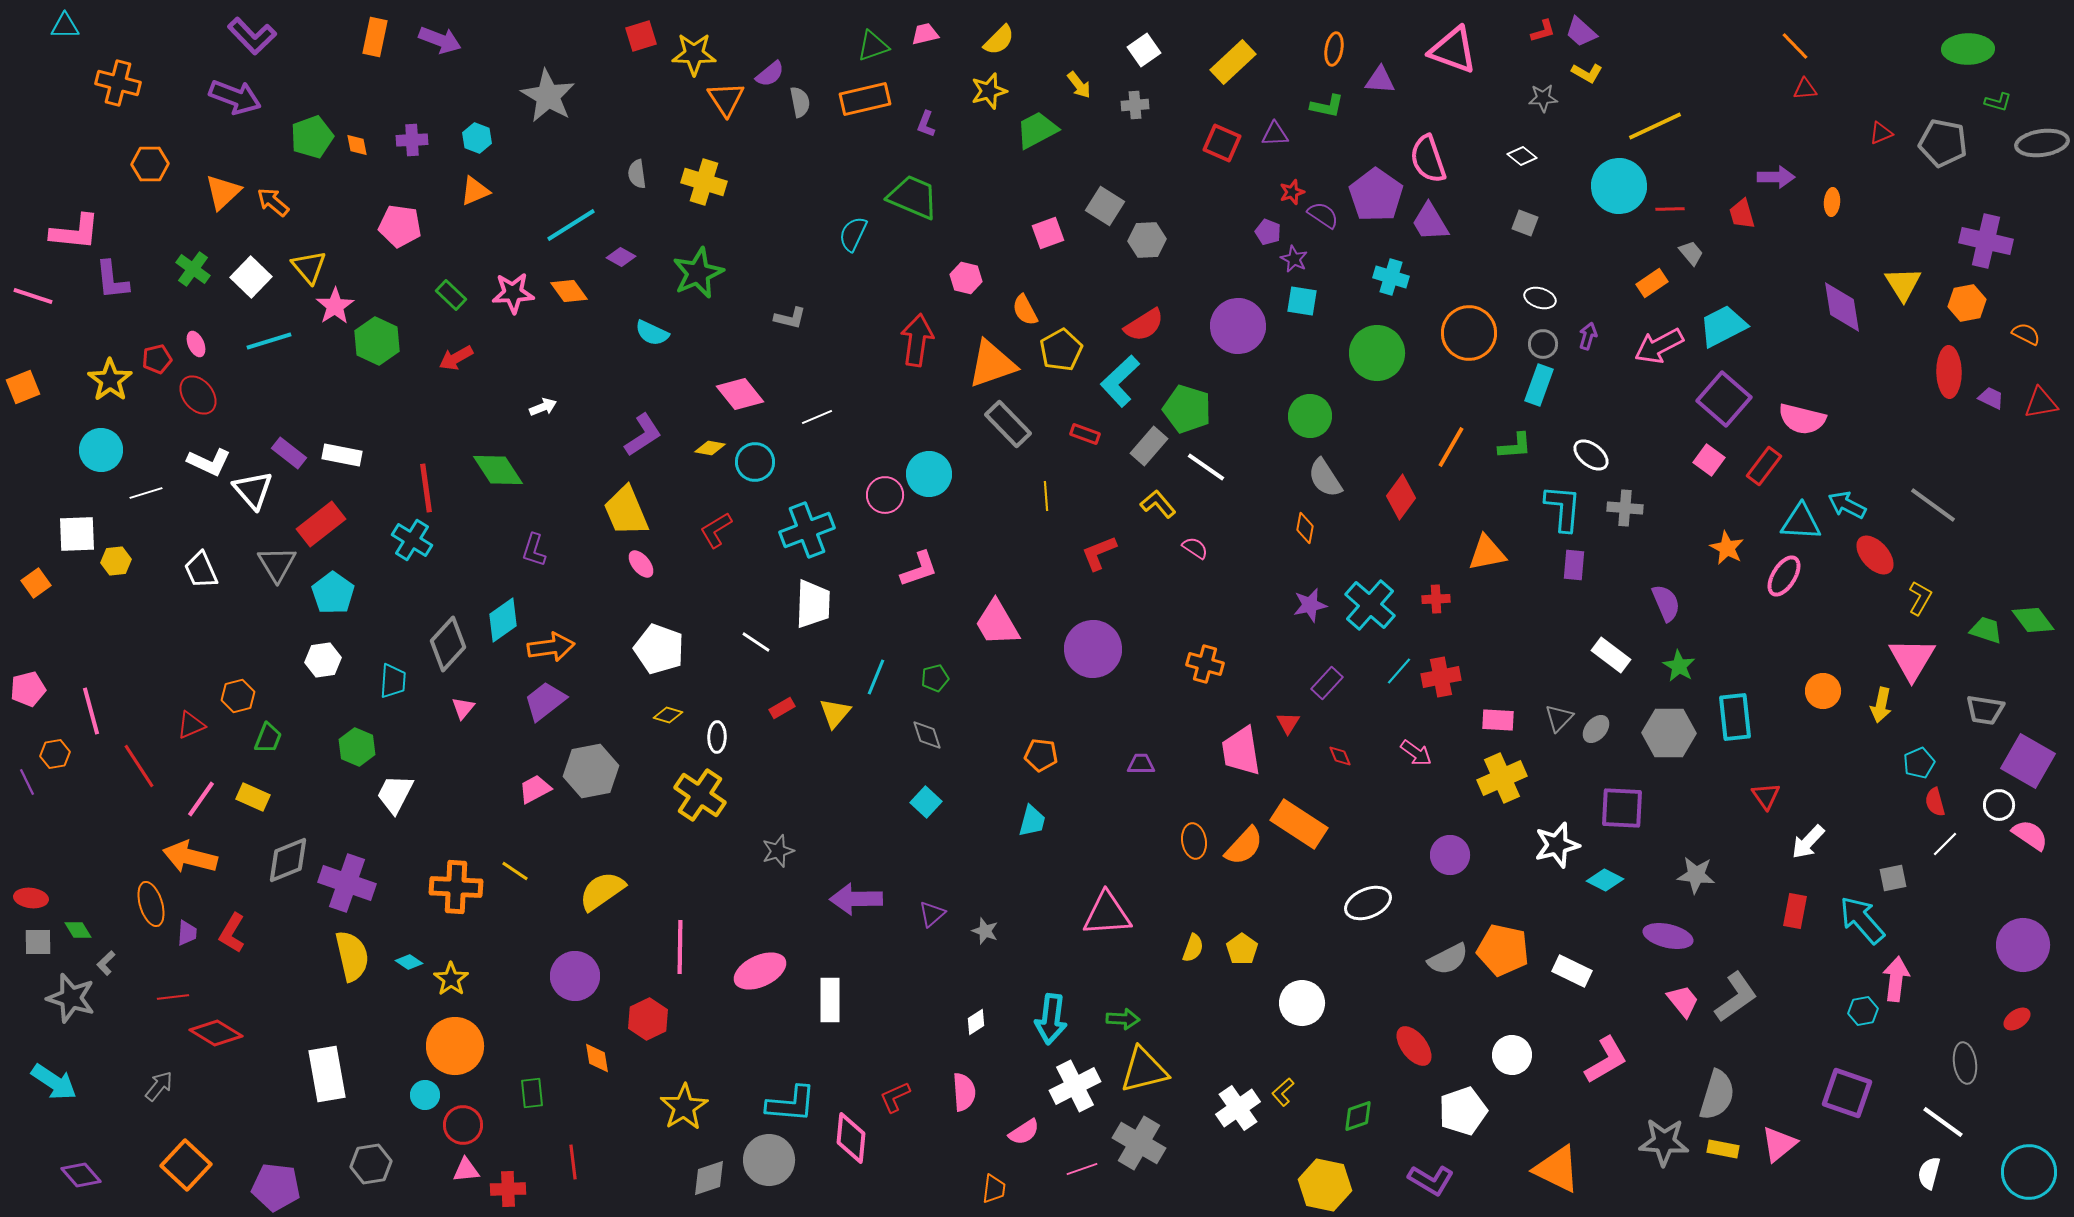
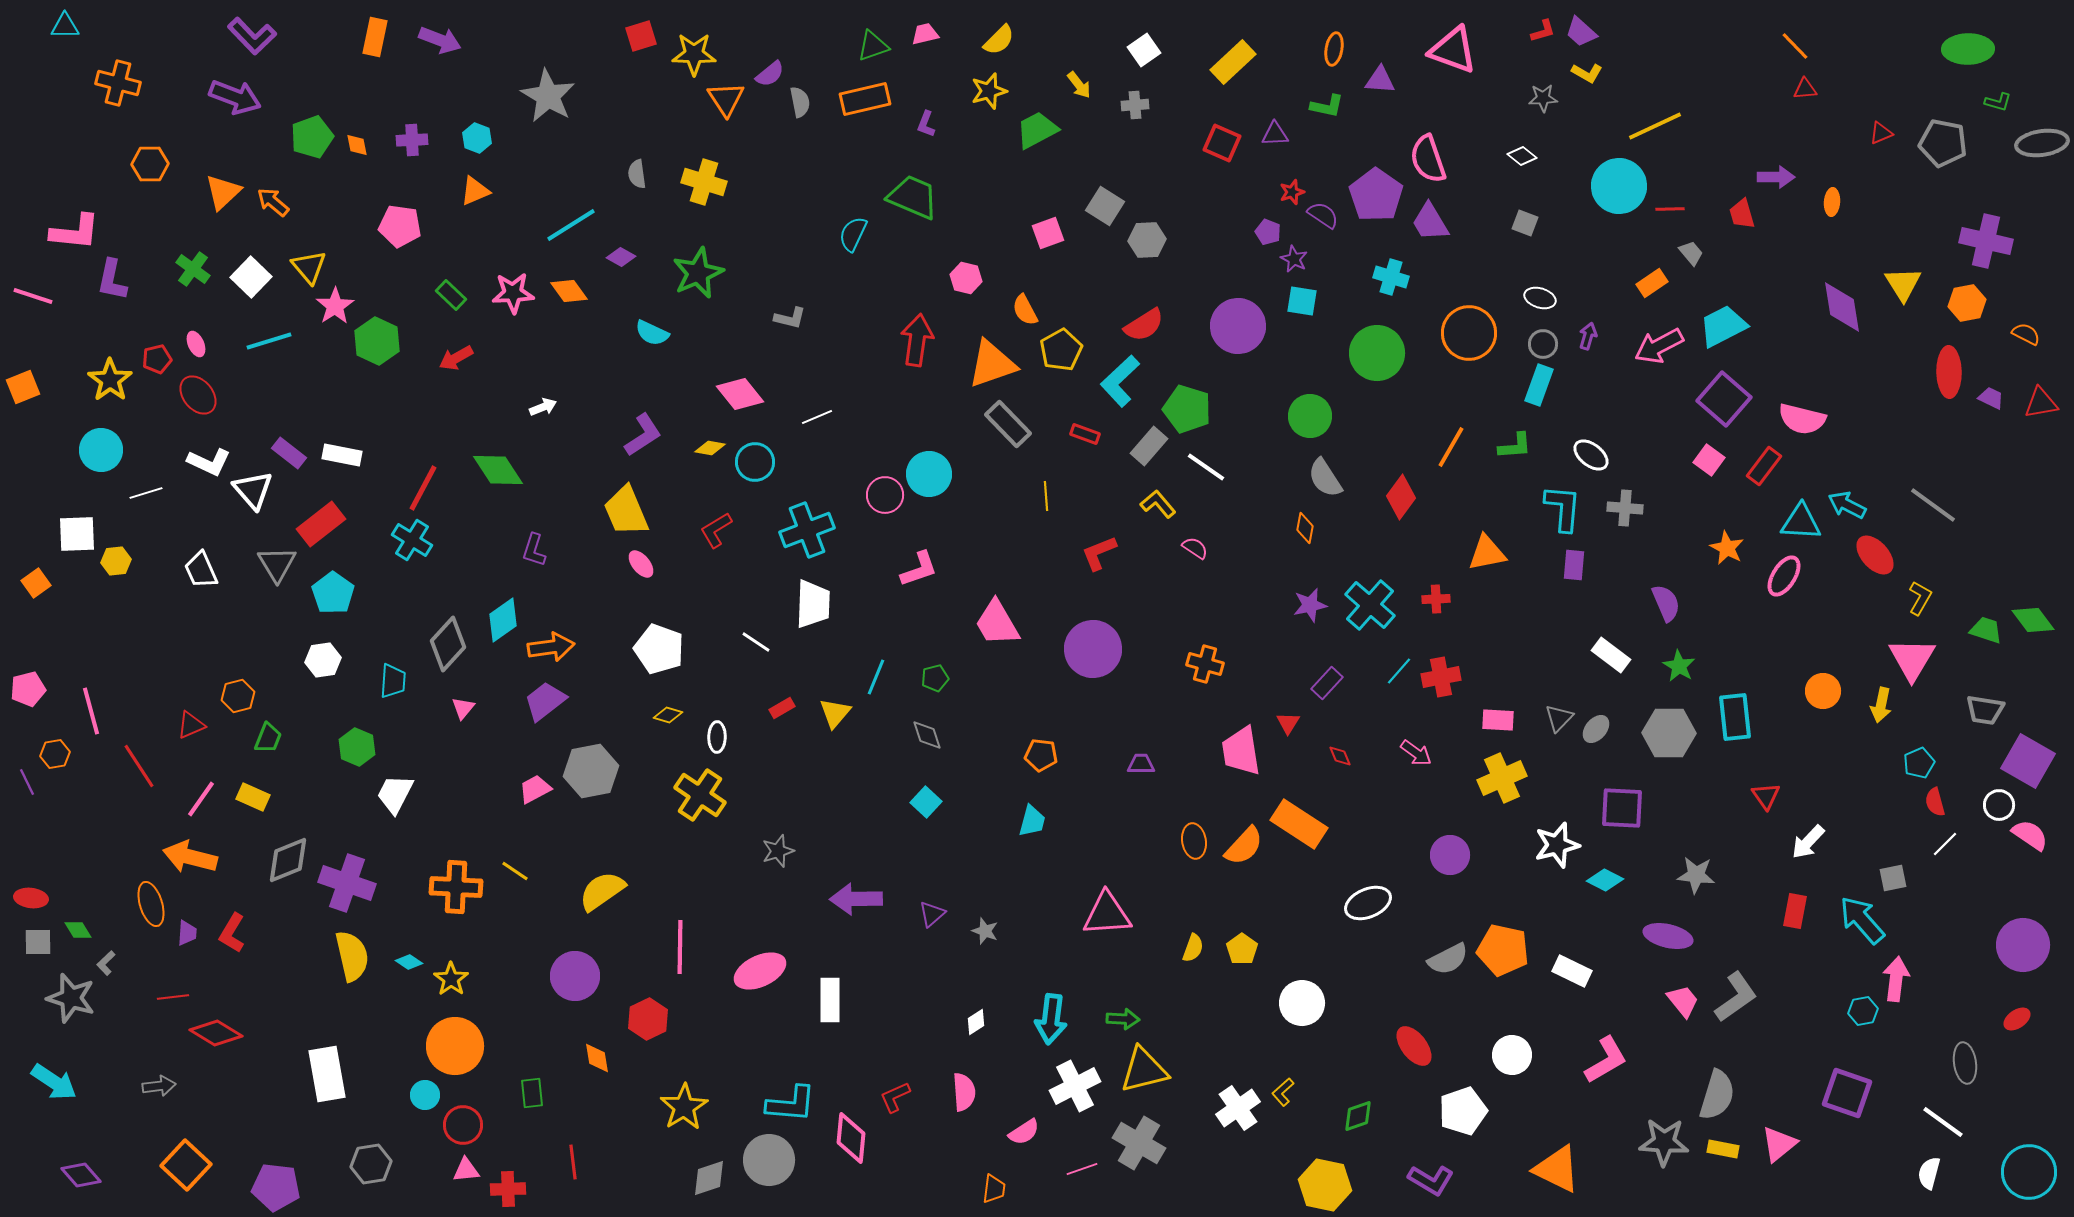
purple L-shape at (112, 280): rotated 18 degrees clockwise
red line at (426, 488): moved 3 px left; rotated 36 degrees clockwise
gray arrow at (159, 1086): rotated 44 degrees clockwise
